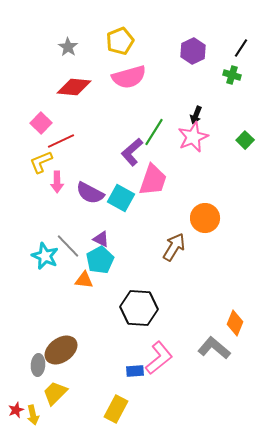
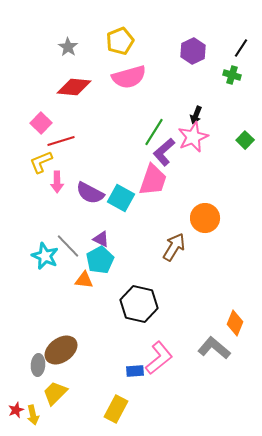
red line: rotated 8 degrees clockwise
purple L-shape: moved 32 px right
black hexagon: moved 4 px up; rotated 9 degrees clockwise
